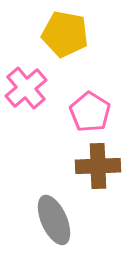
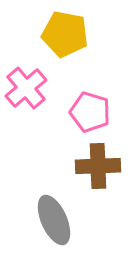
pink pentagon: rotated 15 degrees counterclockwise
